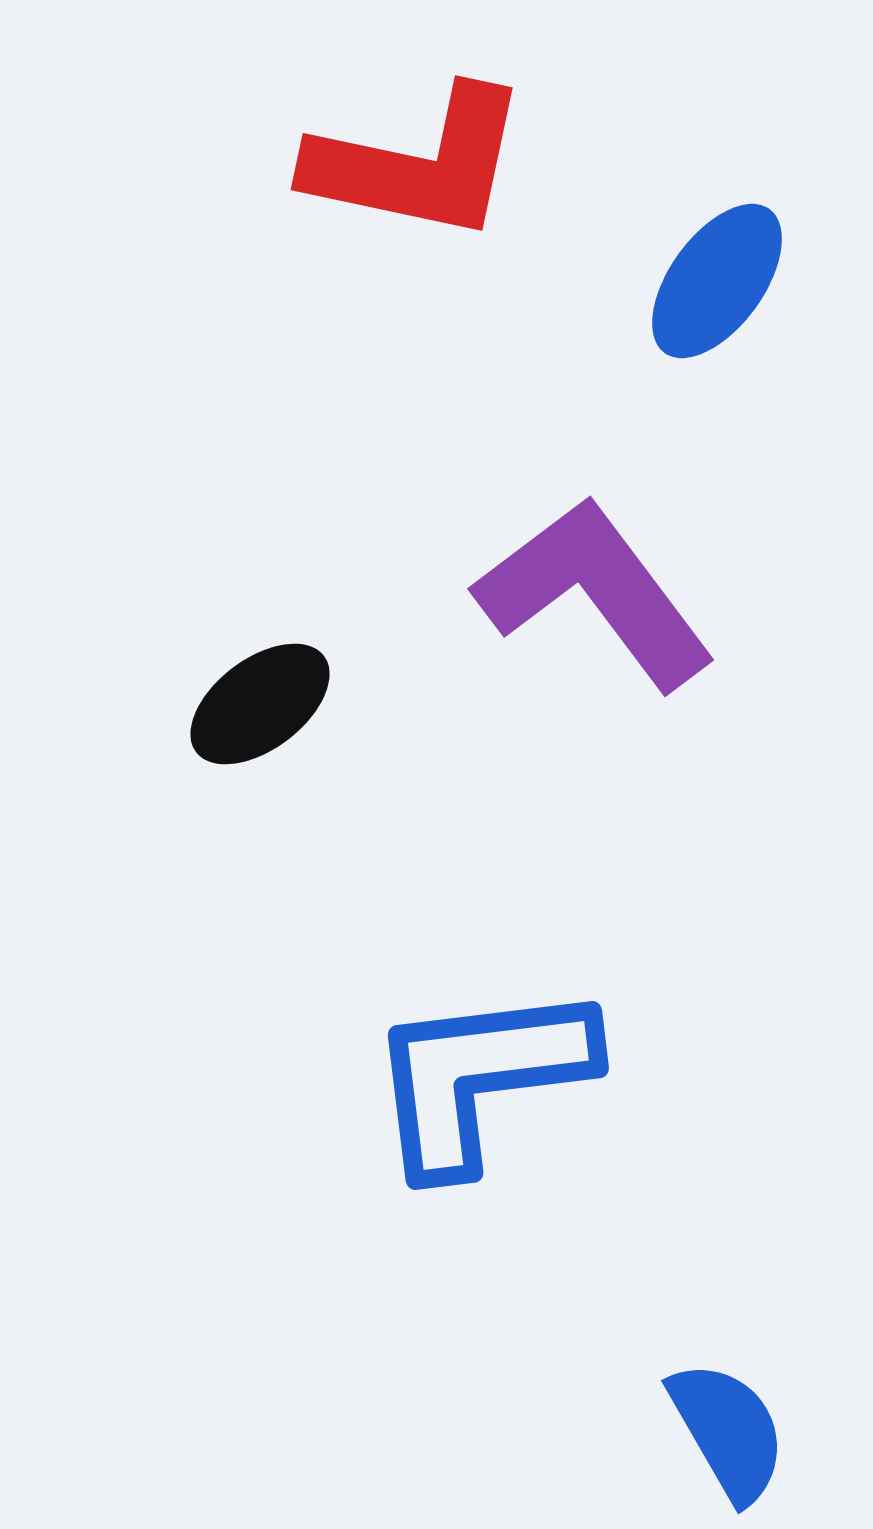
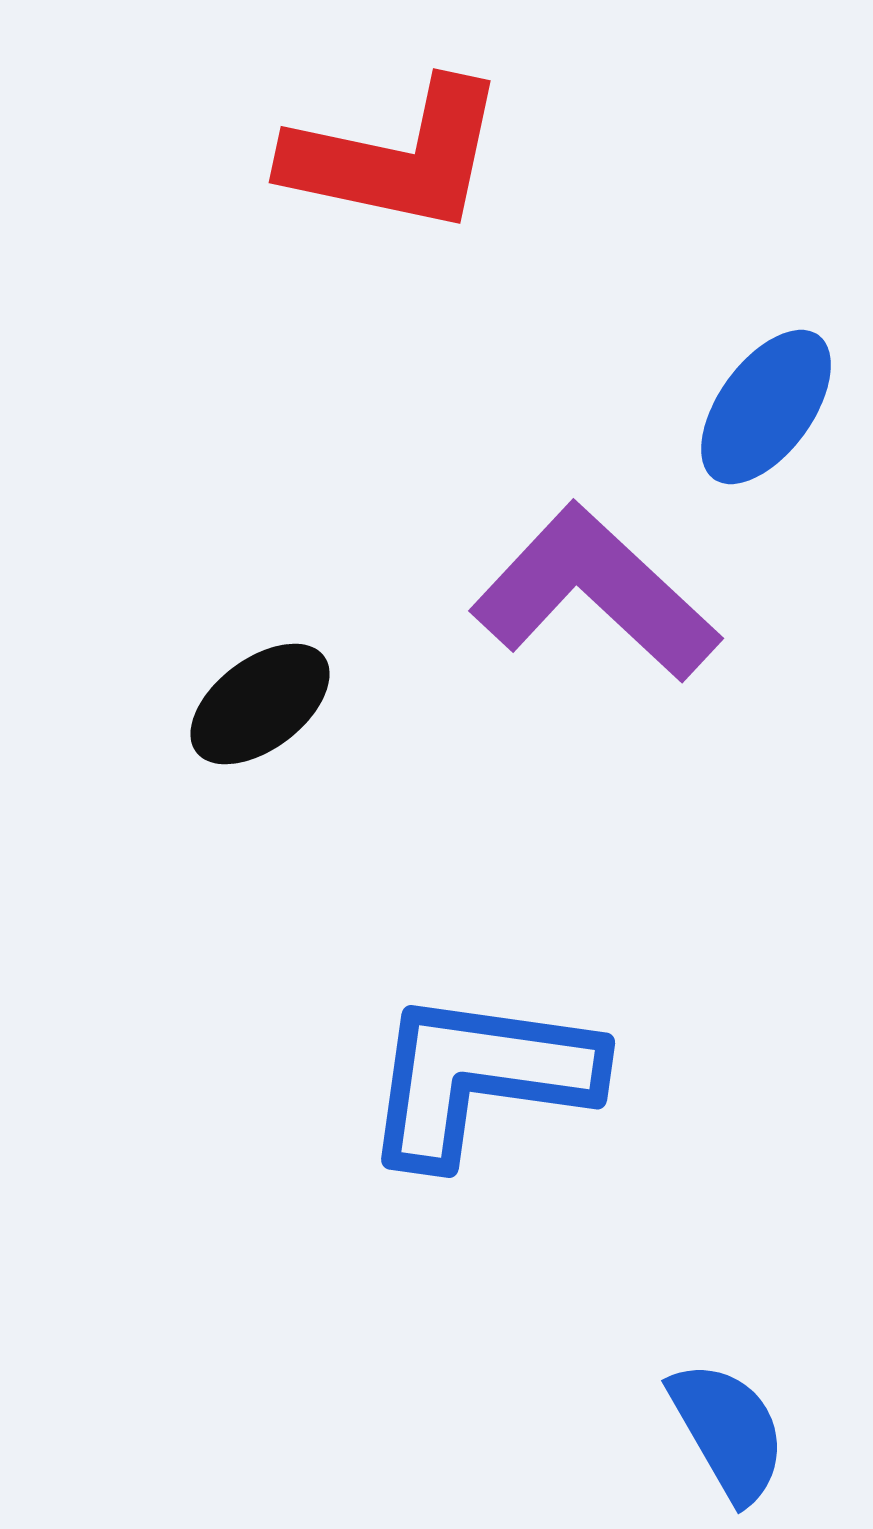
red L-shape: moved 22 px left, 7 px up
blue ellipse: moved 49 px right, 126 px down
purple L-shape: rotated 10 degrees counterclockwise
blue L-shape: rotated 15 degrees clockwise
